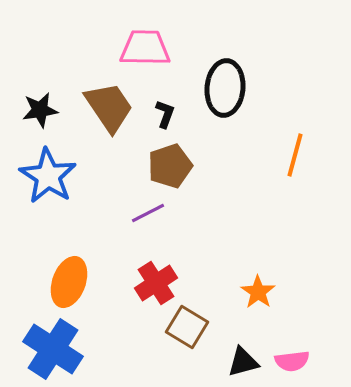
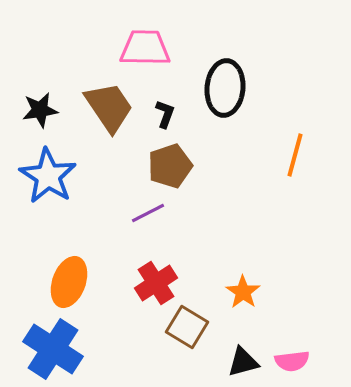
orange star: moved 15 px left
